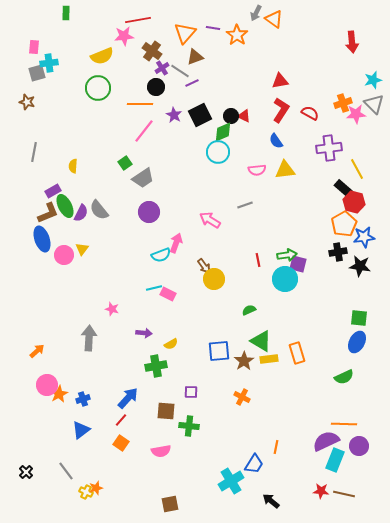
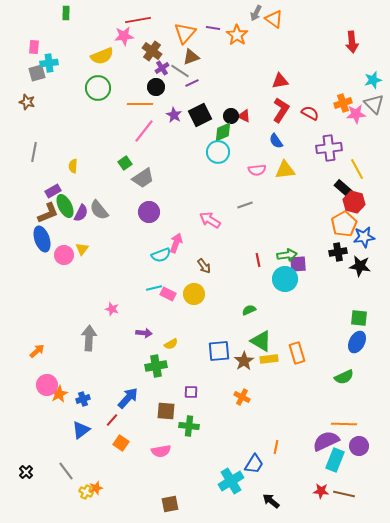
brown triangle at (195, 57): moved 4 px left
purple square at (298, 264): rotated 18 degrees counterclockwise
yellow circle at (214, 279): moved 20 px left, 15 px down
red line at (121, 420): moved 9 px left
